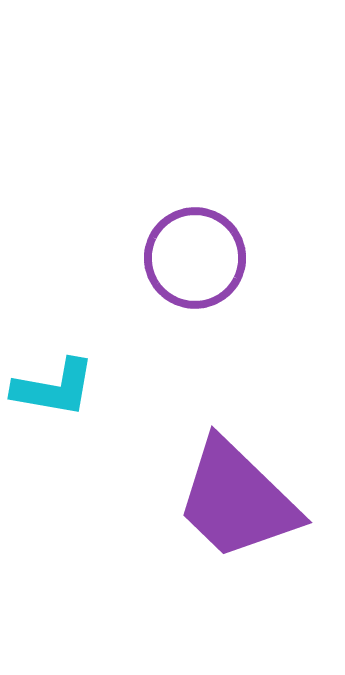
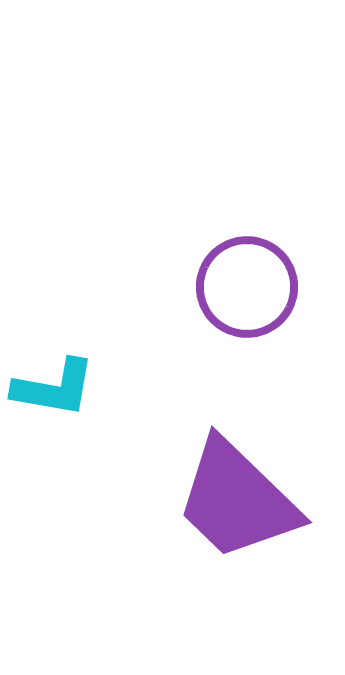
purple circle: moved 52 px right, 29 px down
